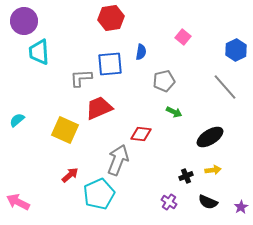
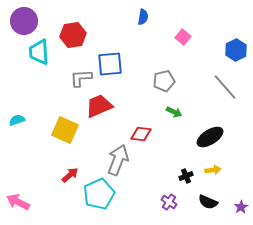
red hexagon: moved 38 px left, 17 px down
blue semicircle: moved 2 px right, 35 px up
red trapezoid: moved 2 px up
cyan semicircle: rotated 21 degrees clockwise
